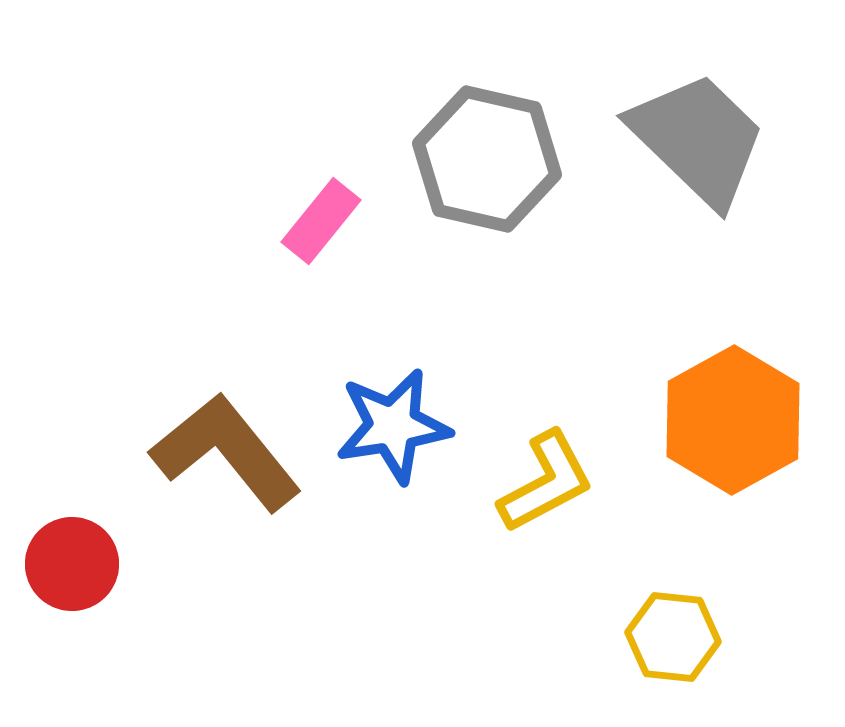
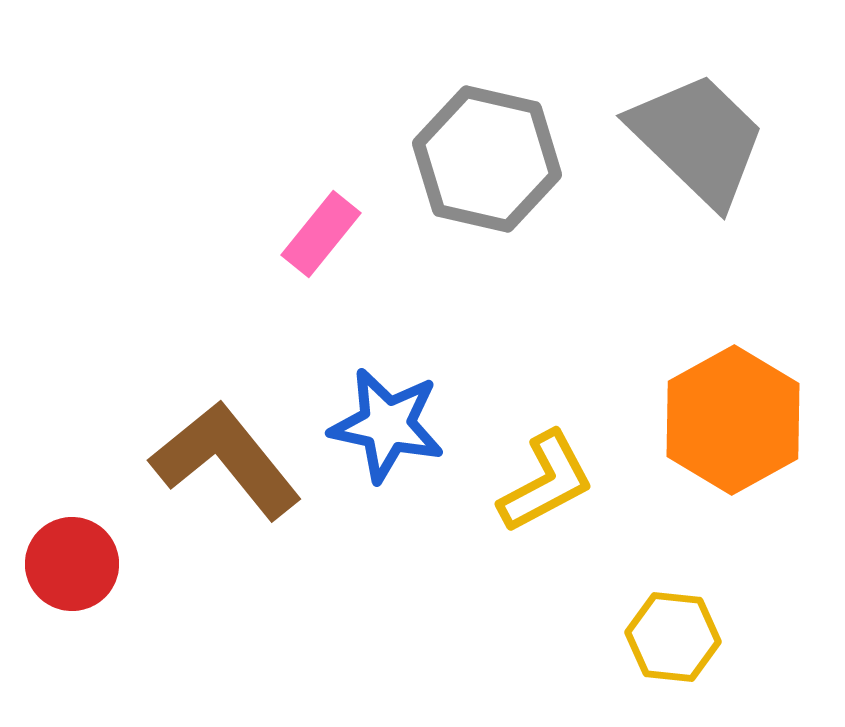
pink rectangle: moved 13 px down
blue star: moved 6 px left, 1 px up; rotated 21 degrees clockwise
brown L-shape: moved 8 px down
